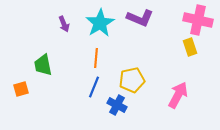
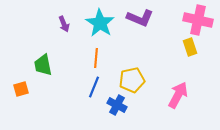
cyan star: rotated 8 degrees counterclockwise
